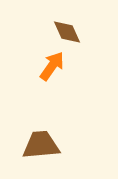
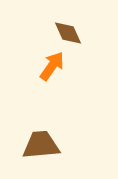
brown diamond: moved 1 px right, 1 px down
